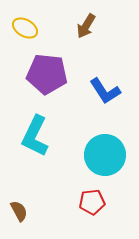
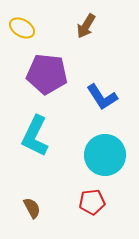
yellow ellipse: moved 3 px left
blue L-shape: moved 3 px left, 6 px down
brown semicircle: moved 13 px right, 3 px up
